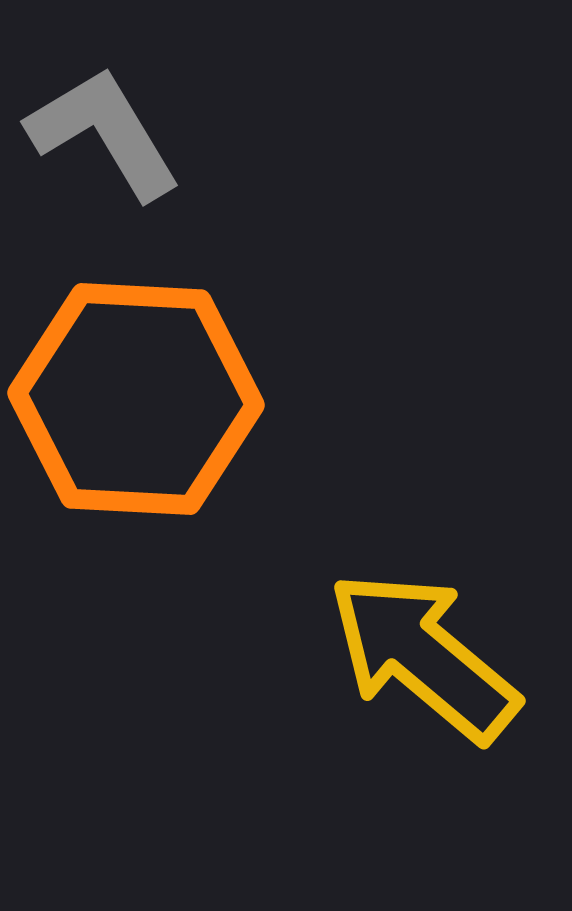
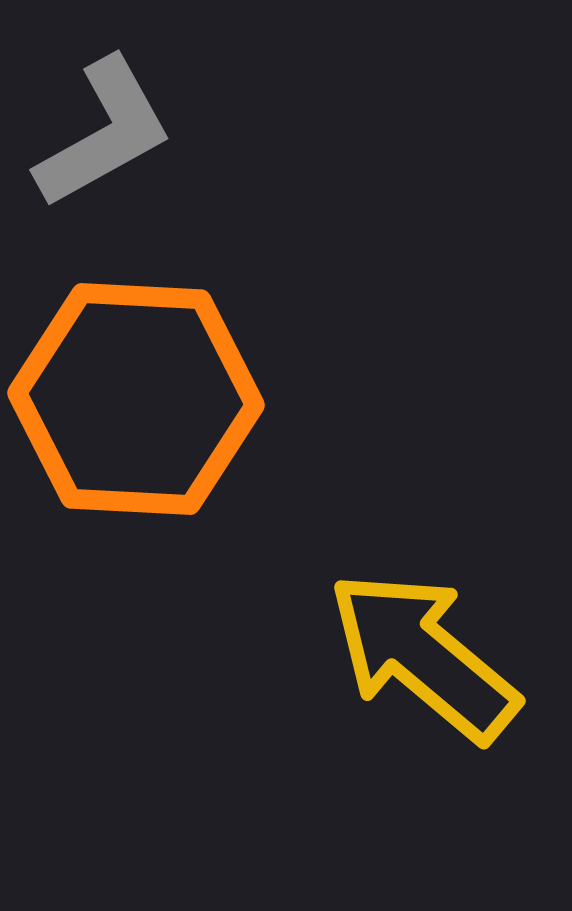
gray L-shape: rotated 92 degrees clockwise
